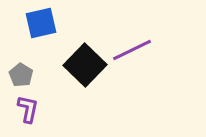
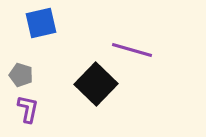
purple line: rotated 42 degrees clockwise
black square: moved 11 px right, 19 px down
gray pentagon: rotated 15 degrees counterclockwise
